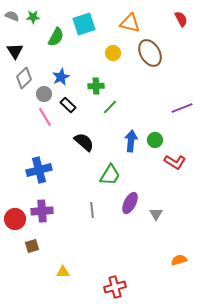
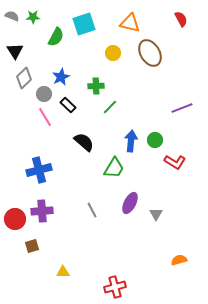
green trapezoid: moved 4 px right, 7 px up
gray line: rotated 21 degrees counterclockwise
